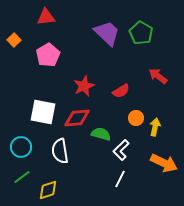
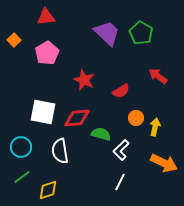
pink pentagon: moved 1 px left, 2 px up
red star: moved 6 px up; rotated 25 degrees counterclockwise
white line: moved 3 px down
